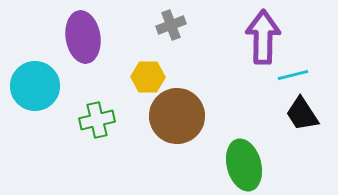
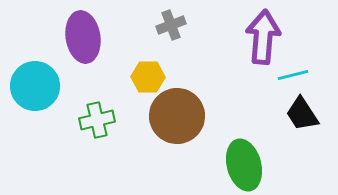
purple arrow: rotated 4 degrees clockwise
